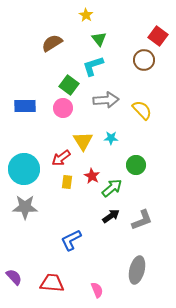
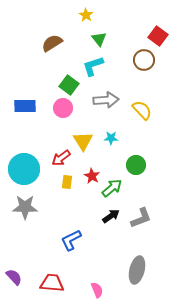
gray L-shape: moved 1 px left, 2 px up
